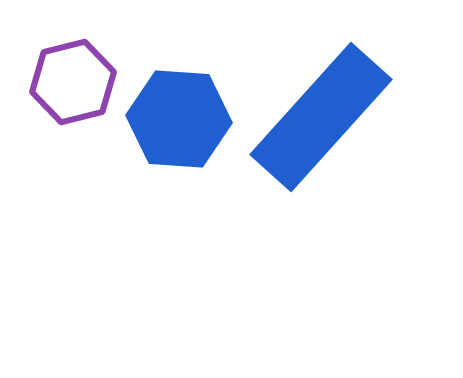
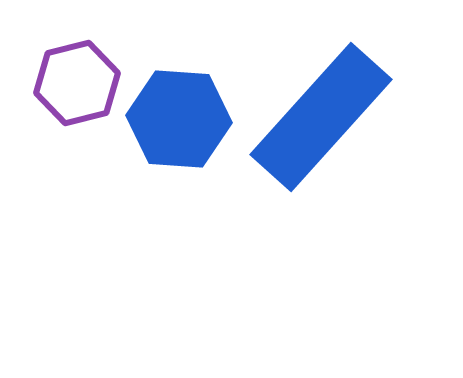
purple hexagon: moved 4 px right, 1 px down
